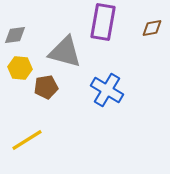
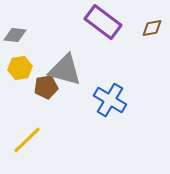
purple rectangle: rotated 63 degrees counterclockwise
gray diamond: rotated 15 degrees clockwise
gray triangle: moved 18 px down
yellow hexagon: rotated 15 degrees counterclockwise
blue cross: moved 3 px right, 10 px down
yellow line: rotated 12 degrees counterclockwise
